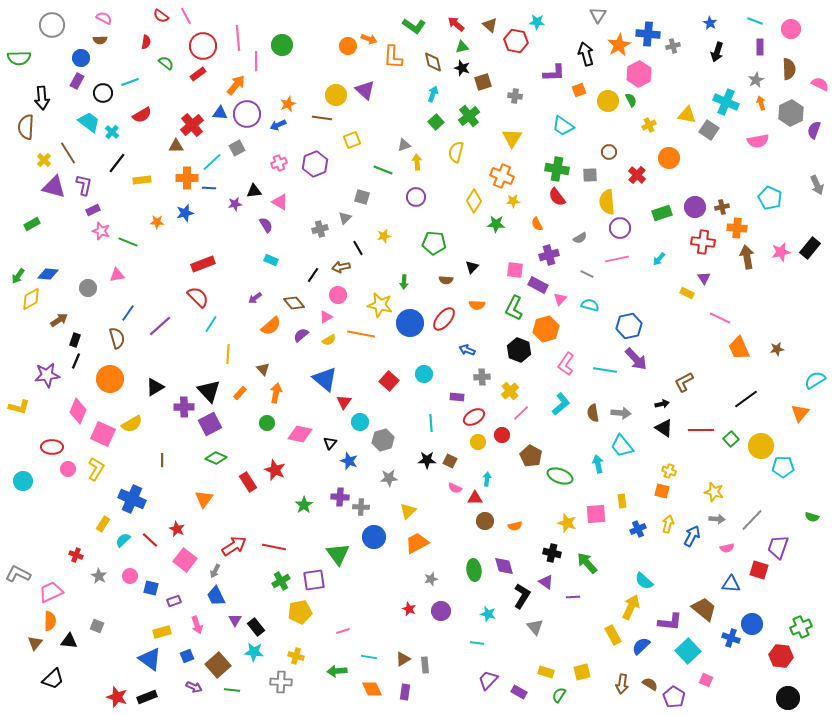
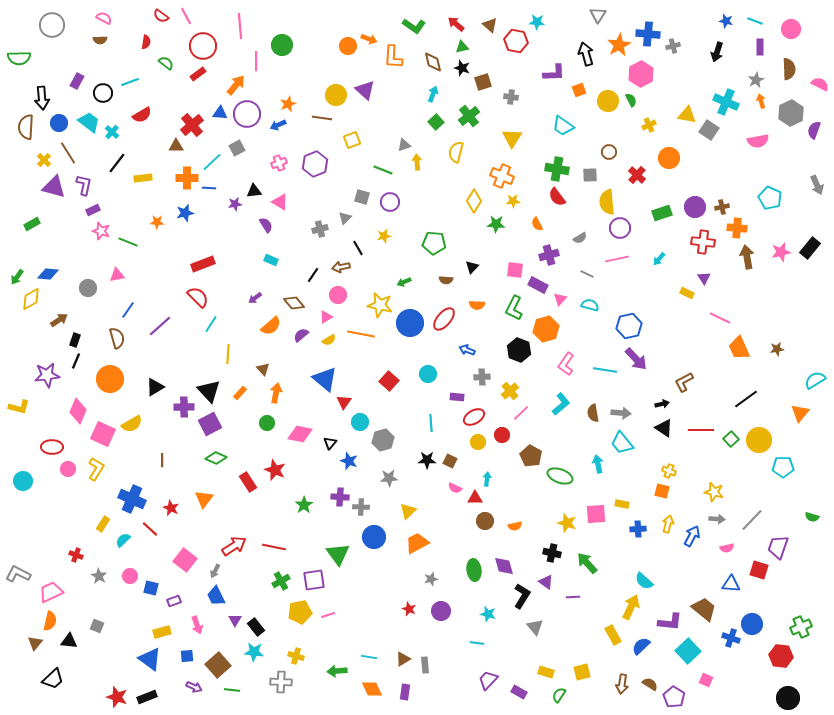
blue star at (710, 23): moved 16 px right, 2 px up; rotated 16 degrees counterclockwise
pink line at (238, 38): moved 2 px right, 12 px up
blue circle at (81, 58): moved 22 px left, 65 px down
pink hexagon at (639, 74): moved 2 px right
gray cross at (515, 96): moved 4 px left, 1 px down
orange arrow at (761, 103): moved 2 px up
yellow rectangle at (142, 180): moved 1 px right, 2 px up
purple circle at (416, 197): moved 26 px left, 5 px down
green arrow at (18, 276): moved 1 px left, 1 px down
green arrow at (404, 282): rotated 64 degrees clockwise
blue line at (128, 313): moved 3 px up
cyan circle at (424, 374): moved 4 px right
cyan trapezoid at (622, 446): moved 3 px up
yellow circle at (761, 446): moved 2 px left, 6 px up
yellow rectangle at (622, 501): moved 3 px down; rotated 72 degrees counterclockwise
red star at (177, 529): moved 6 px left, 21 px up
blue cross at (638, 529): rotated 21 degrees clockwise
red line at (150, 540): moved 11 px up
orange semicircle at (50, 621): rotated 12 degrees clockwise
pink line at (343, 631): moved 15 px left, 16 px up
blue square at (187, 656): rotated 16 degrees clockwise
